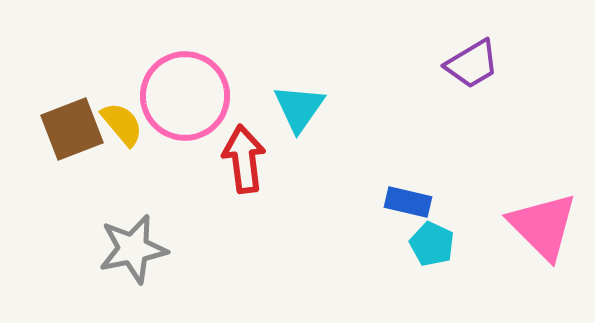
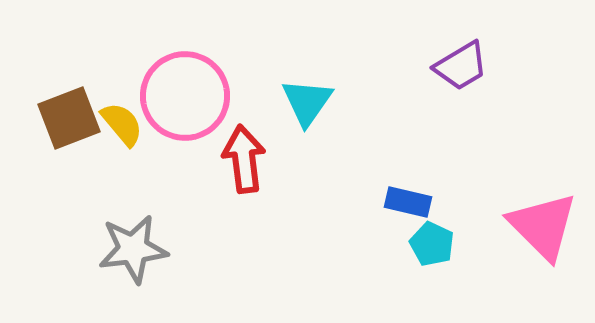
purple trapezoid: moved 11 px left, 2 px down
cyan triangle: moved 8 px right, 6 px up
brown square: moved 3 px left, 11 px up
gray star: rotated 4 degrees clockwise
